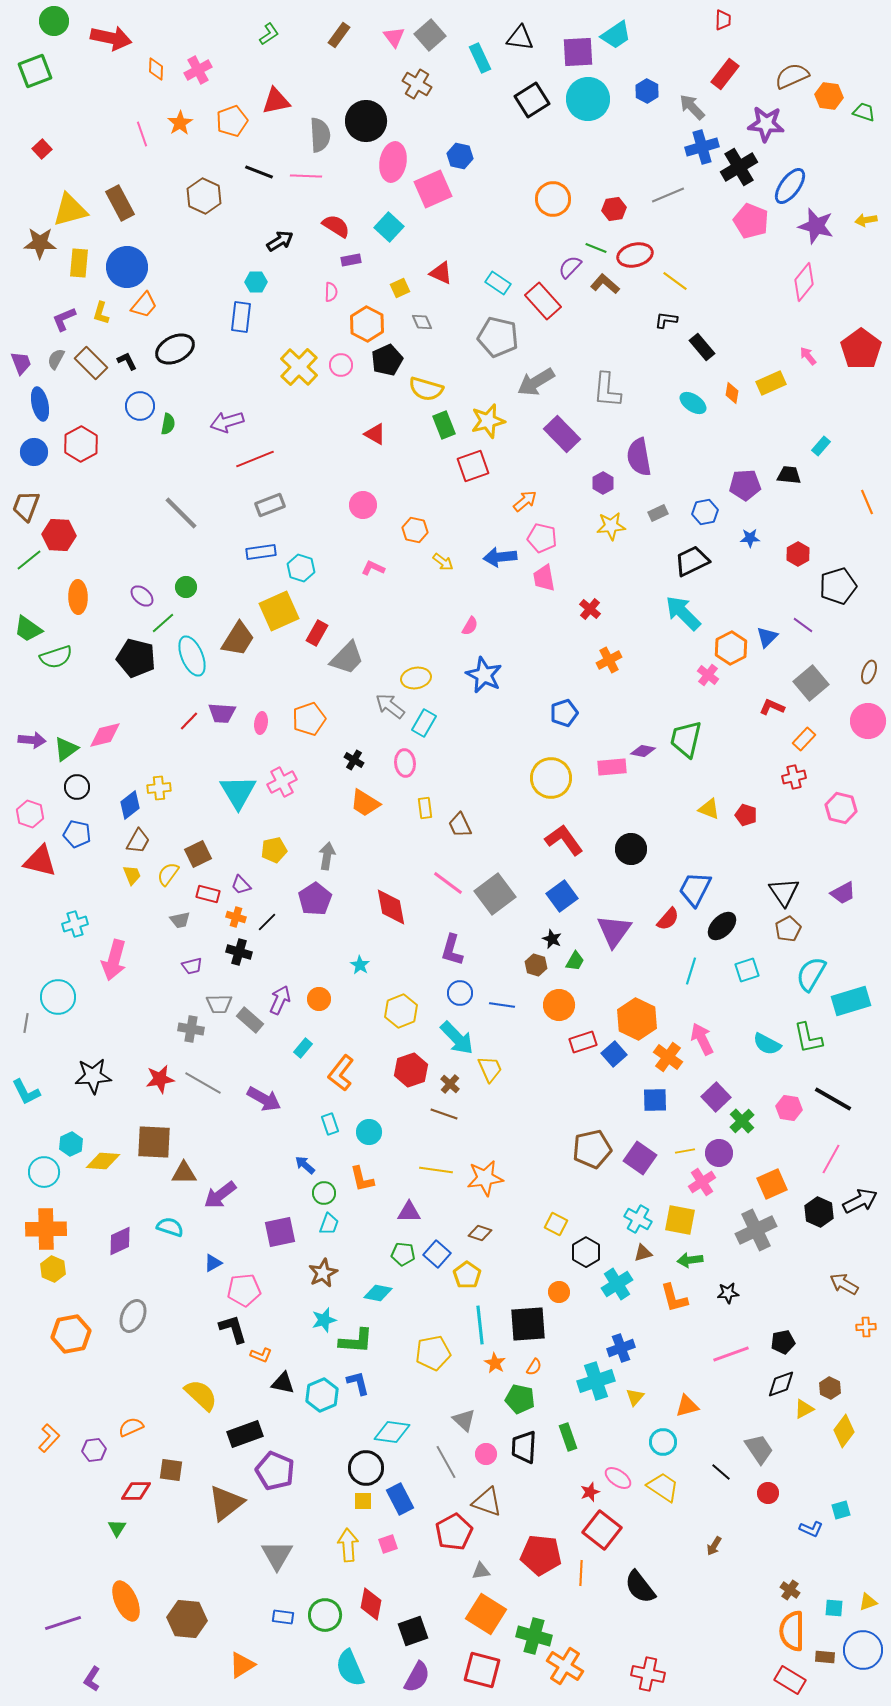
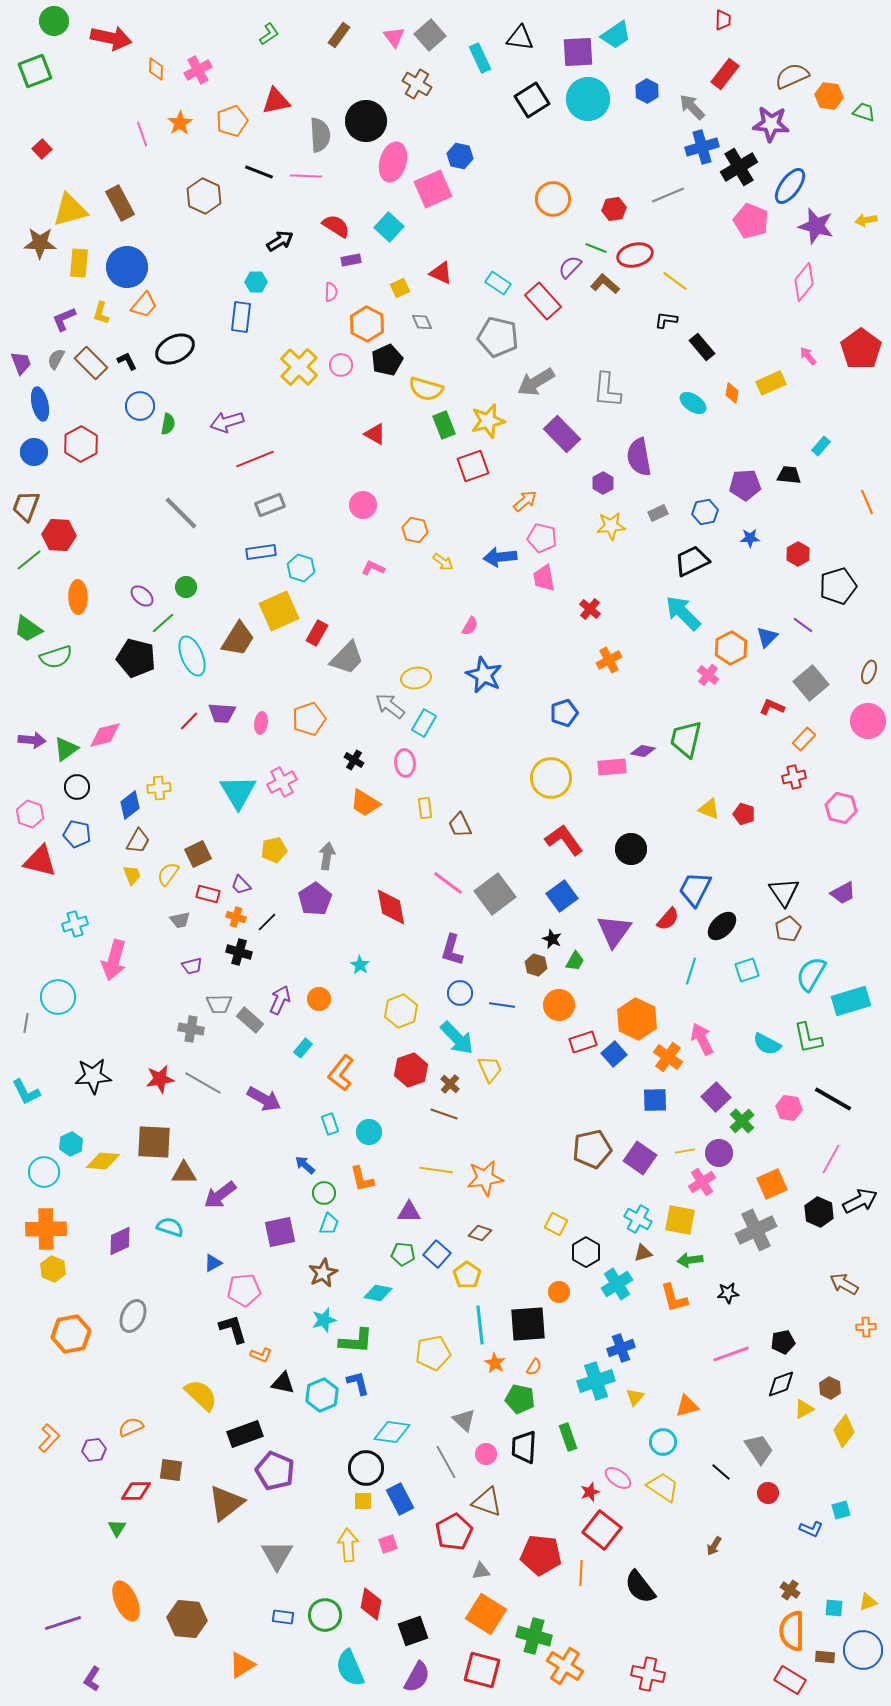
purple star at (766, 124): moved 5 px right
pink ellipse at (393, 162): rotated 6 degrees clockwise
red pentagon at (746, 815): moved 2 px left, 1 px up
